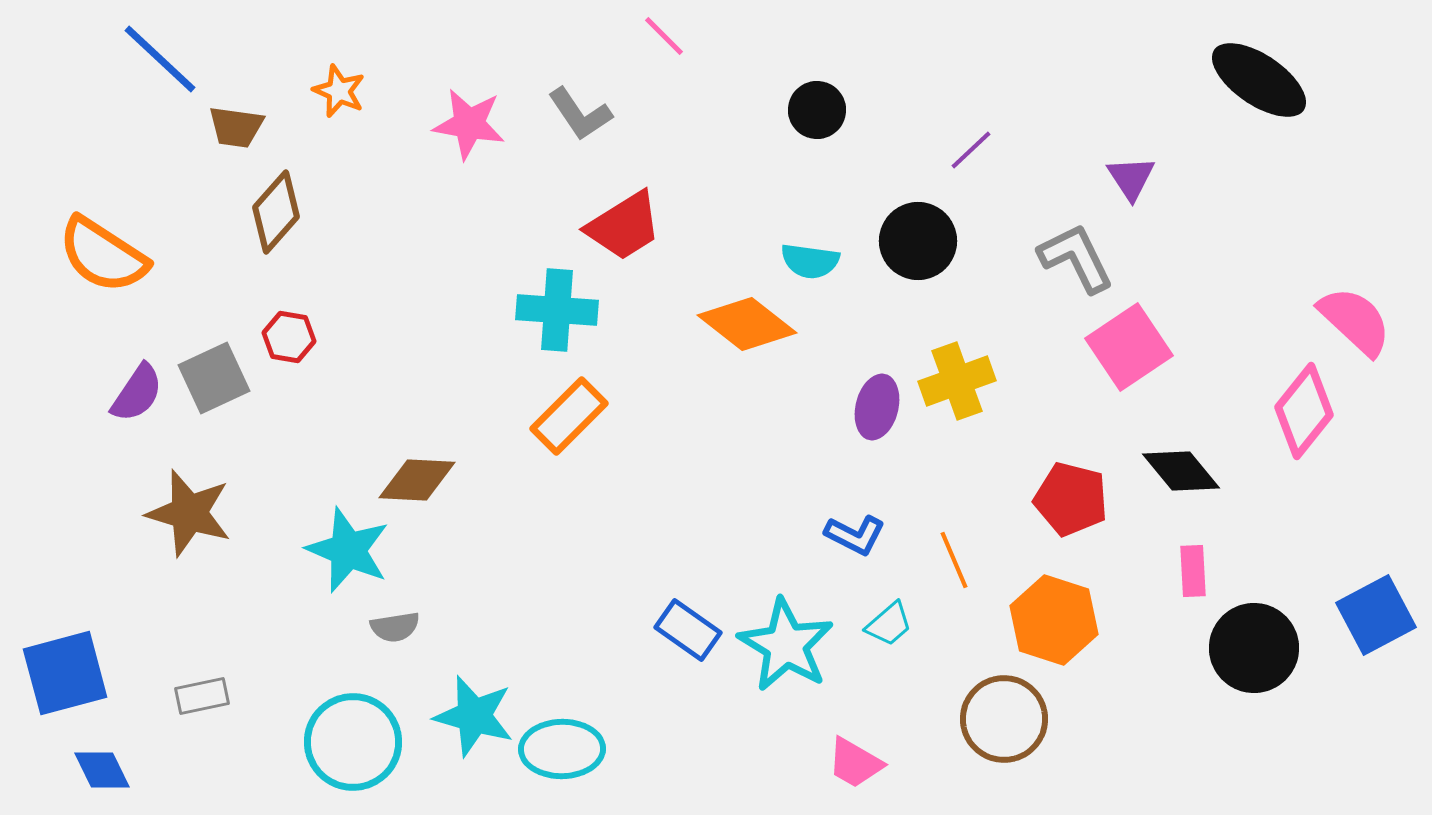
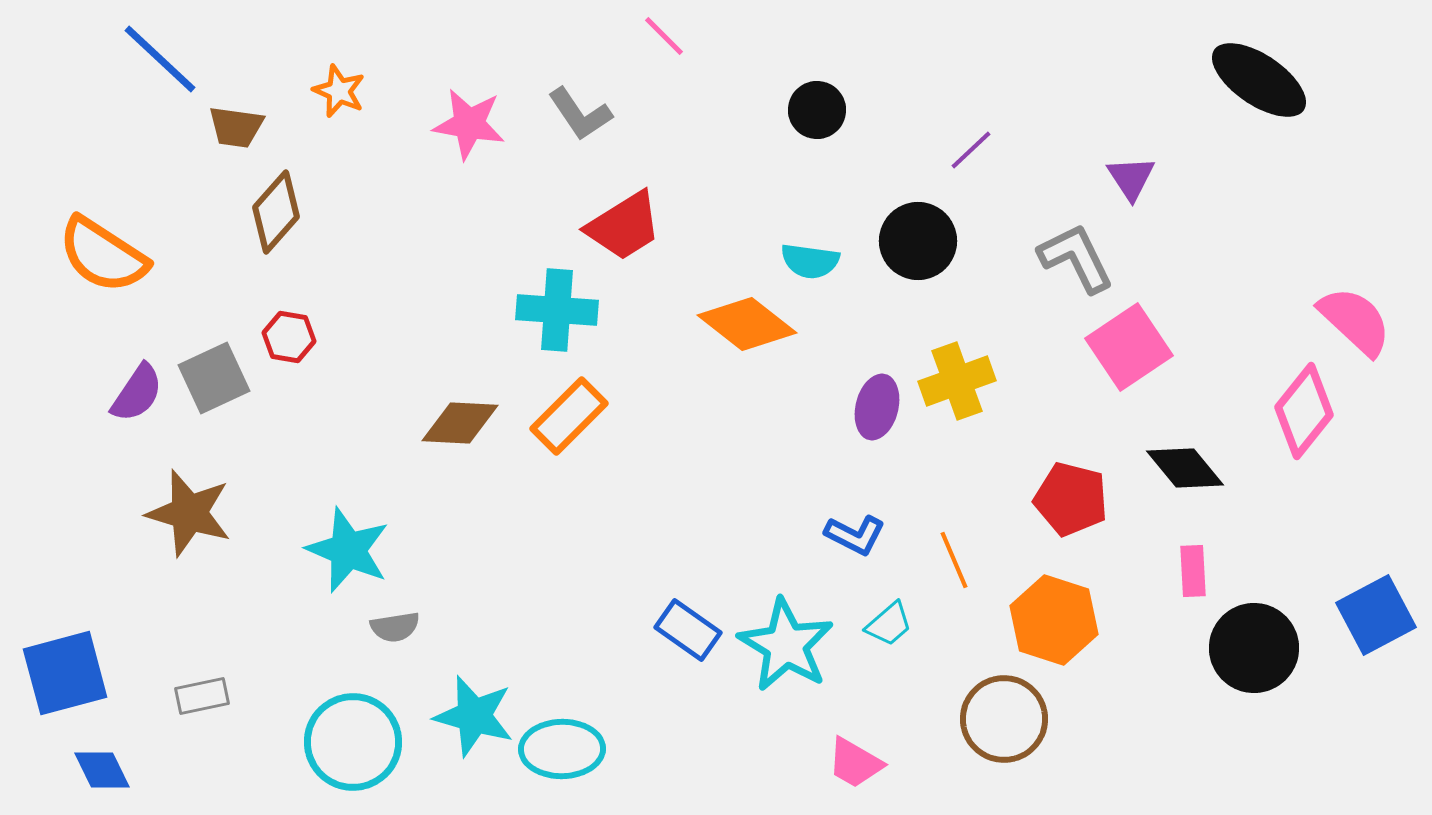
black diamond at (1181, 471): moved 4 px right, 3 px up
brown diamond at (417, 480): moved 43 px right, 57 px up
